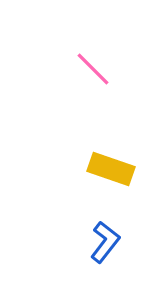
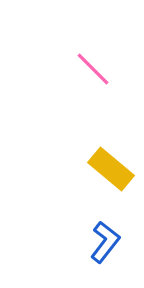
yellow rectangle: rotated 21 degrees clockwise
